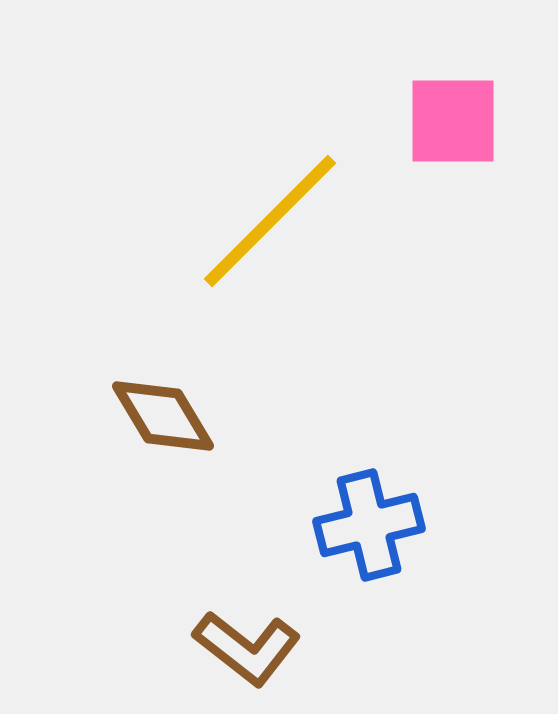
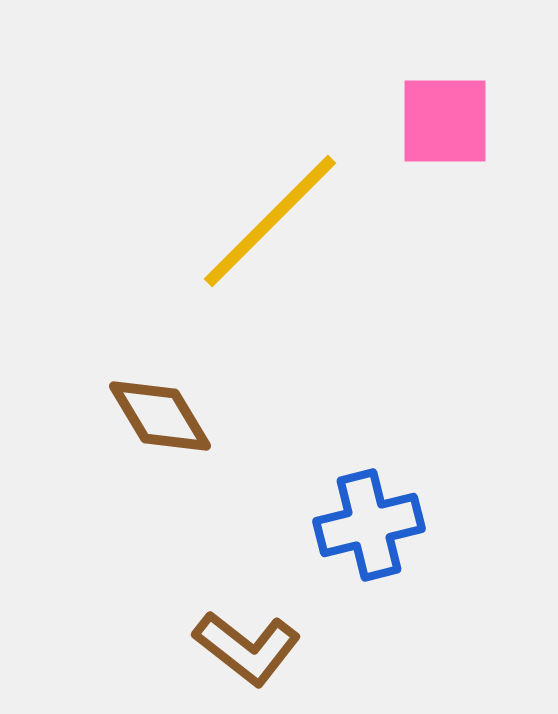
pink square: moved 8 px left
brown diamond: moved 3 px left
